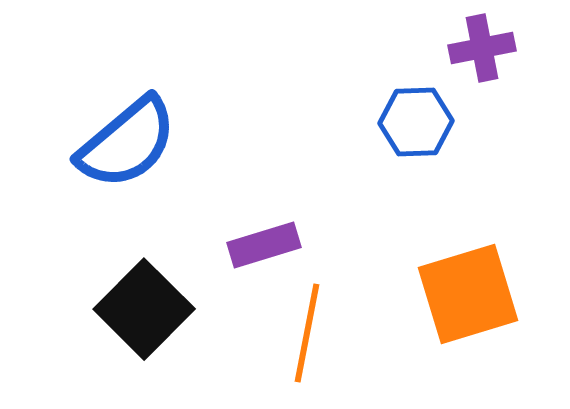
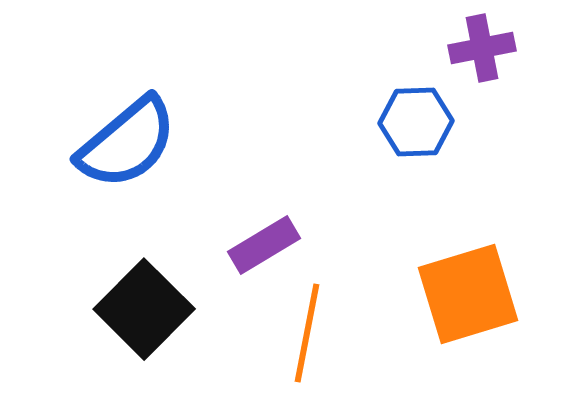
purple rectangle: rotated 14 degrees counterclockwise
